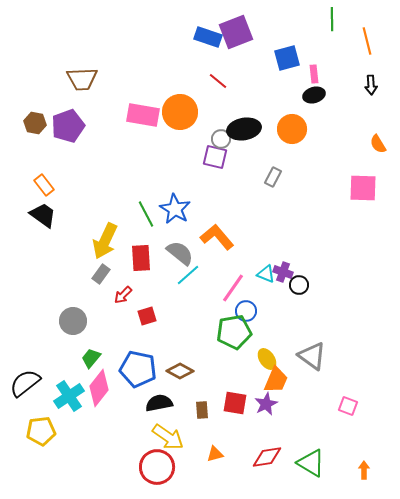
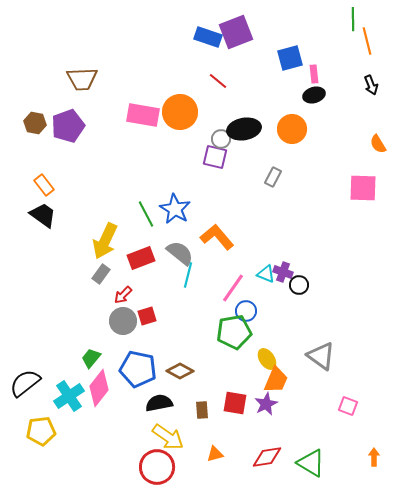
green line at (332, 19): moved 21 px right
blue square at (287, 58): moved 3 px right
black arrow at (371, 85): rotated 18 degrees counterclockwise
red rectangle at (141, 258): rotated 72 degrees clockwise
cyan line at (188, 275): rotated 35 degrees counterclockwise
gray circle at (73, 321): moved 50 px right
gray triangle at (312, 356): moved 9 px right
orange arrow at (364, 470): moved 10 px right, 13 px up
